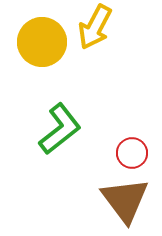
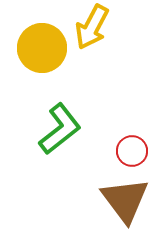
yellow arrow: moved 3 px left
yellow circle: moved 6 px down
red circle: moved 2 px up
